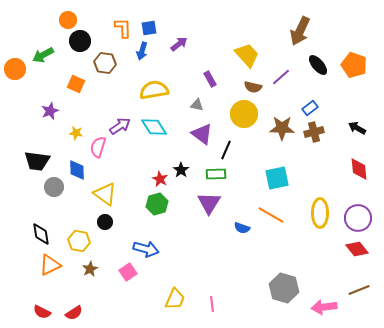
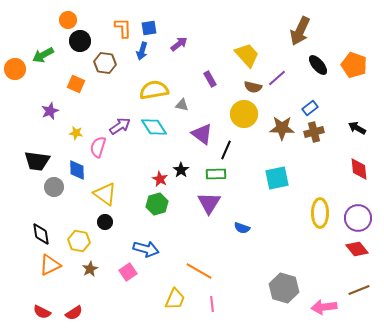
purple line at (281, 77): moved 4 px left, 1 px down
gray triangle at (197, 105): moved 15 px left
orange line at (271, 215): moved 72 px left, 56 px down
